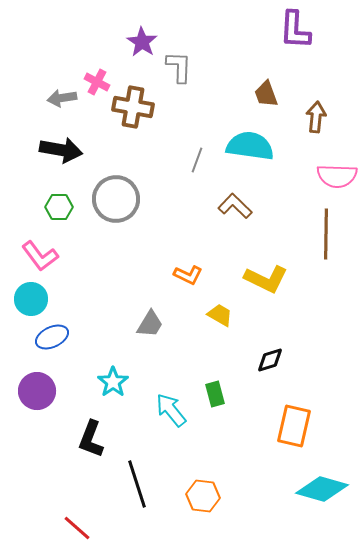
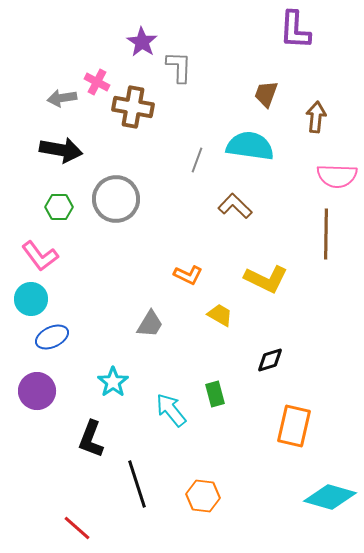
brown trapezoid: rotated 40 degrees clockwise
cyan diamond: moved 8 px right, 8 px down
